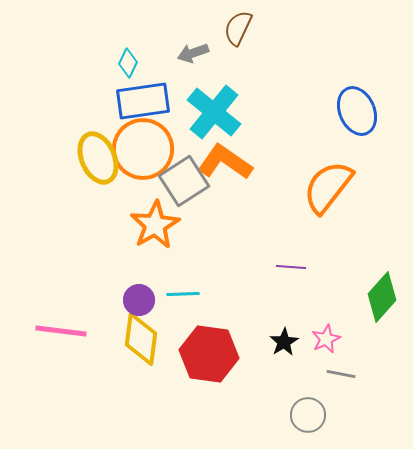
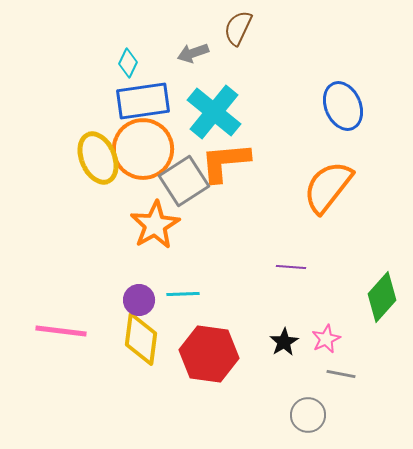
blue ellipse: moved 14 px left, 5 px up
orange L-shape: rotated 40 degrees counterclockwise
